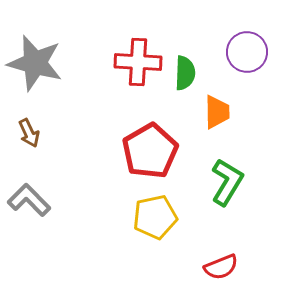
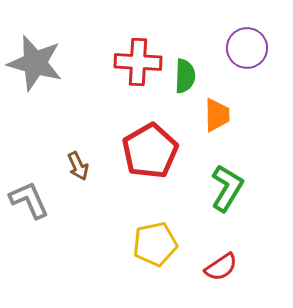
purple circle: moved 4 px up
green semicircle: moved 3 px down
orange trapezoid: moved 3 px down
brown arrow: moved 49 px right, 33 px down
green L-shape: moved 6 px down
gray L-shape: rotated 21 degrees clockwise
yellow pentagon: moved 27 px down
red semicircle: rotated 12 degrees counterclockwise
